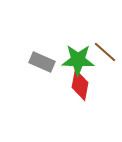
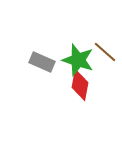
green star: rotated 16 degrees clockwise
